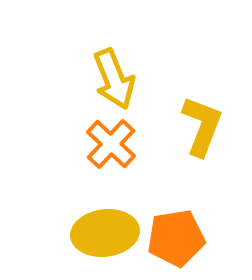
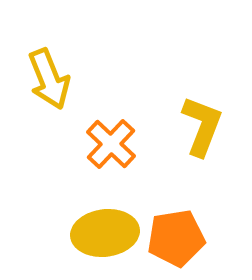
yellow arrow: moved 65 px left
